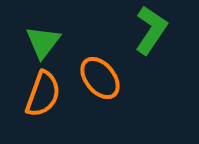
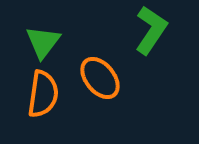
orange semicircle: rotated 12 degrees counterclockwise
